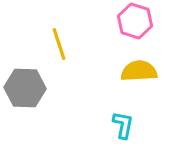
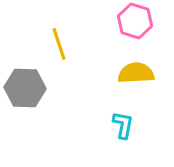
yellow semicircle: moved 3 px left, 2 px down
